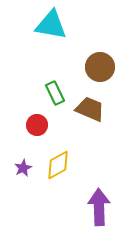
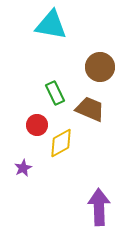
yellow diamond: moved 3 px right, 22 px up
